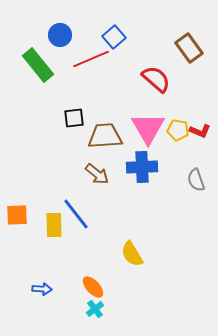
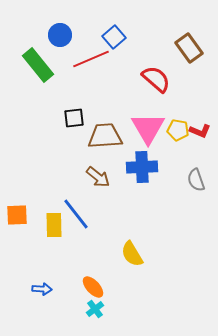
brown arrow: moved 1 px right, 3 px down
